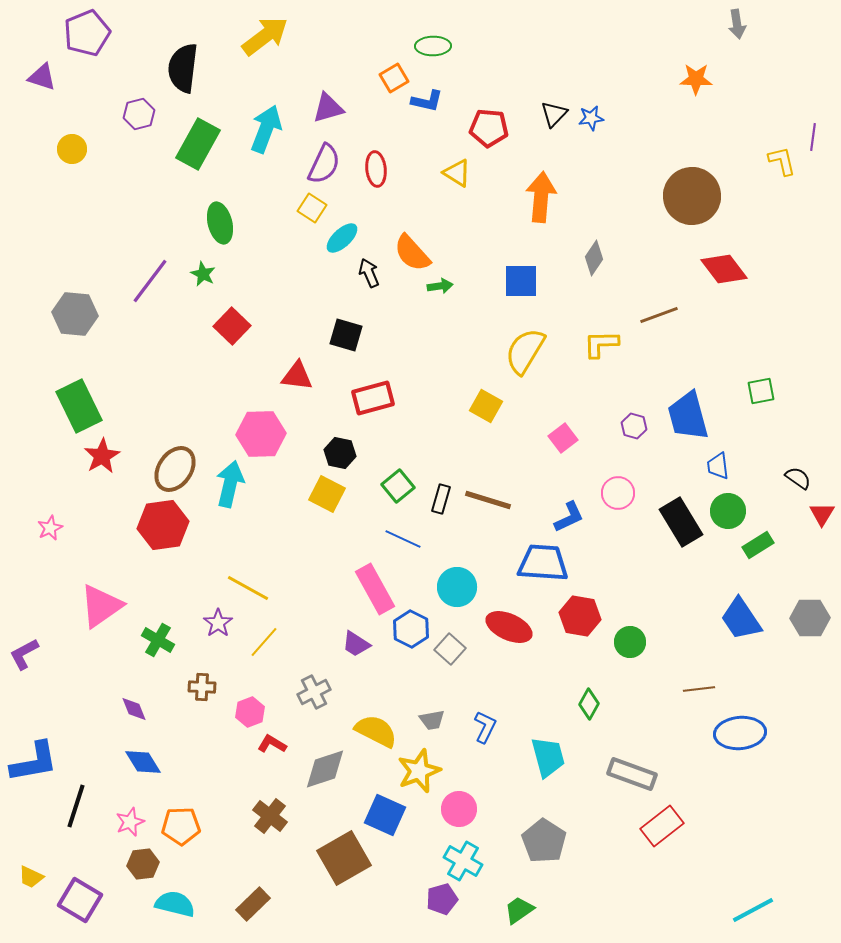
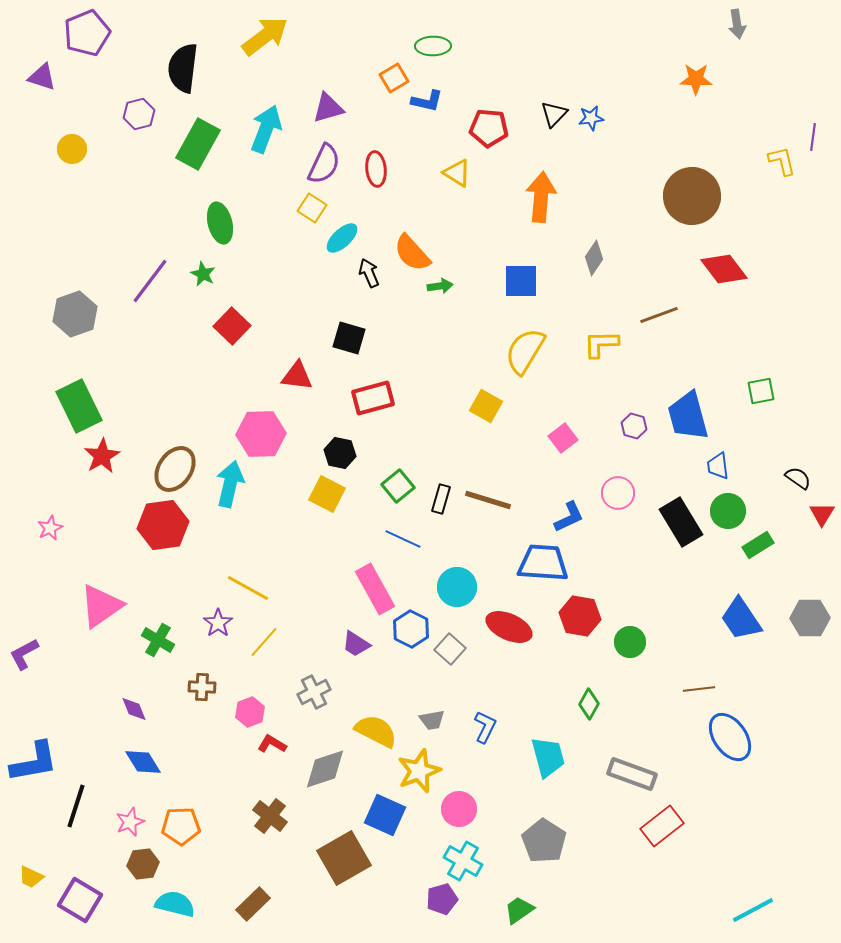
gray hexagon at (75, 314): rotated 24 degrees counterclockwise
black square at (346, 335): moved 3 px right, 3 px down
blue ellipse at (740, 733): moved 10 px left, 4 px down; rotated 60 degrees clockwise
